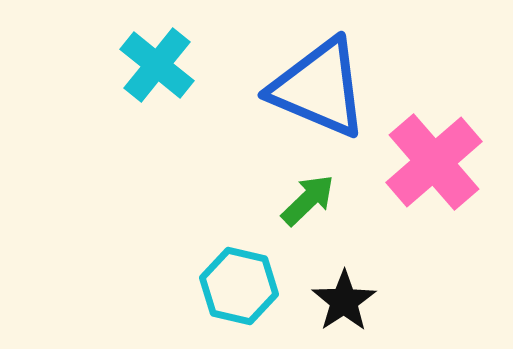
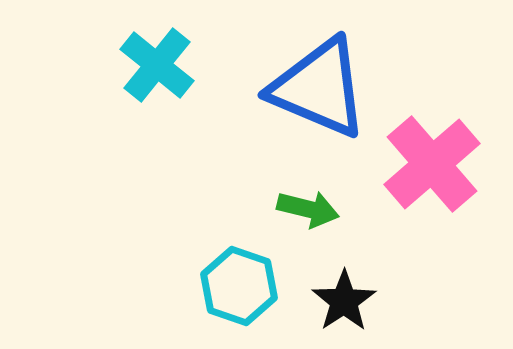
pink cross: moved 2 px left, 2 px down
green arrow: moved 9 px down; rotated 58 degrees clockwise
cyan hexagon: rotated 6 degrees clockwise
